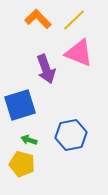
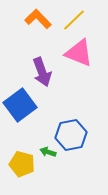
purple arrow: moved 4 px left, 3 px down
blue square: rotated 20 degrees counterclockwise
green arrow: moved 19 px right, 12 px down
